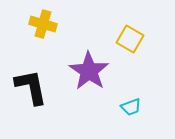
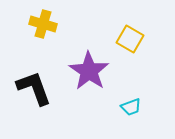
black L-shape: moved 3 px right, 1 px down; rotated 9 degrees counterclockwise
